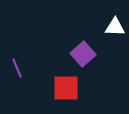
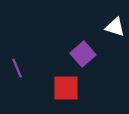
white triangle: rotated 15 degrees clockwise
